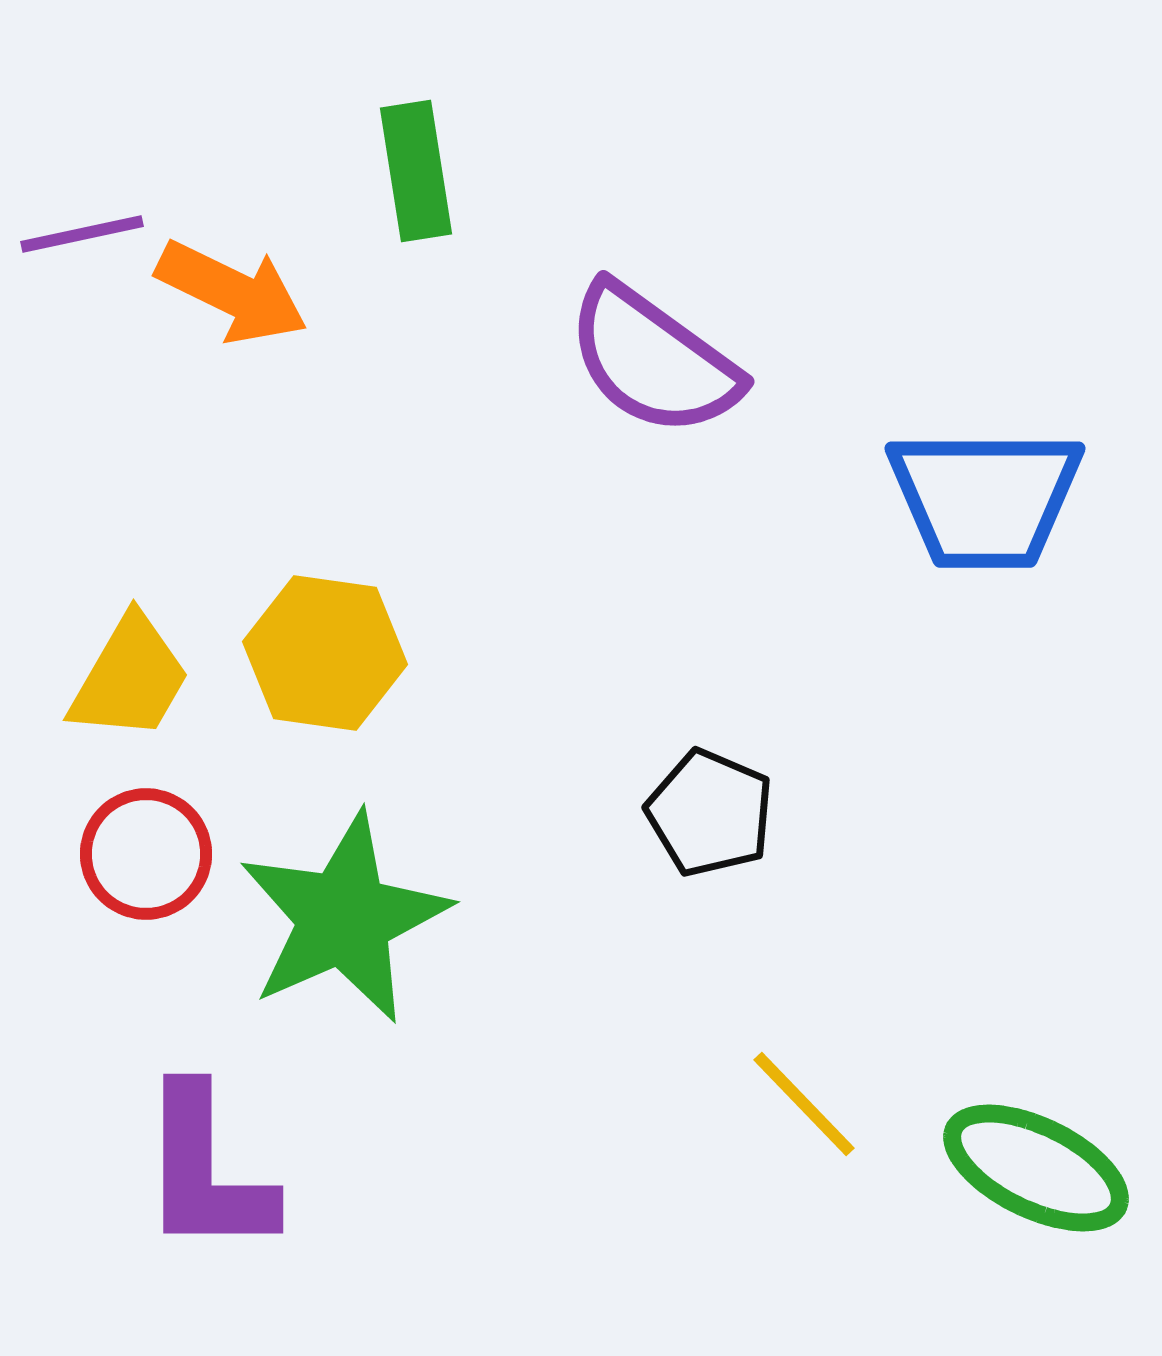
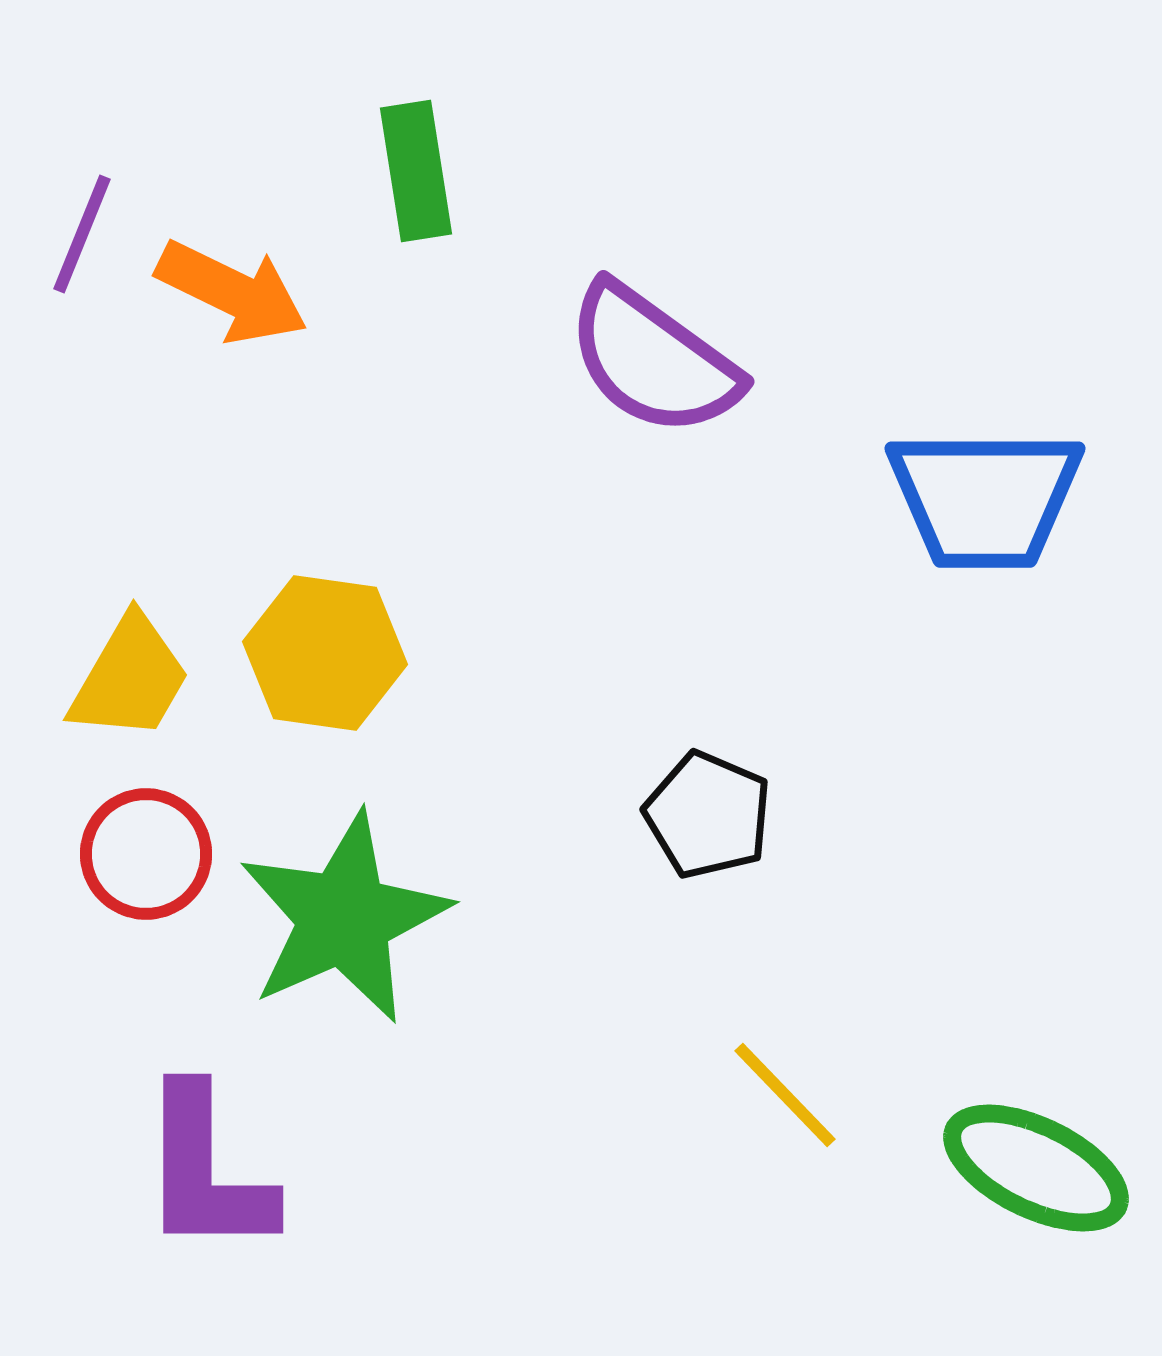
purple line: rotated 56 degrees counterclockwise
black pentagon: moved 2 px left, 2 px down
yellow line: moved 19 px left, 9 px up
